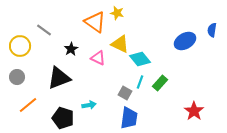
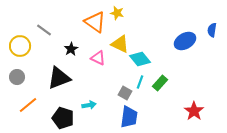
blue trapezoid: moved 1 px up
